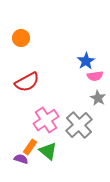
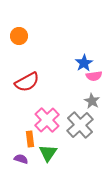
orange circle: moved 2 px left, 2 px up
blue star: moved 2 px left, 2 px down
pink semicircle: moved 1 px left
gray star: moved 6 px left, 3 px down
pink cross: moved 1 px right; rotated 10 degrees counterclockwise
gray cross: moved 1 px right
orange rectangle: moved 8 px up; rotated 42 degrees counterclockwise
green triangle: moved 2 px down; rotated 24 degrees clockwise
